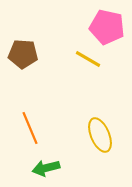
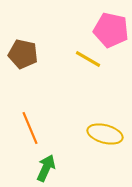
pink pentagon: moved 4 px right, 3 px down
brown pentagon: rotated 8 degrees clockwise
yellow ellipse: moved 5 px right, 1 px up; rotated 52 degrees counterclockwise
green arrow: rotated 128 degrees clockwise
